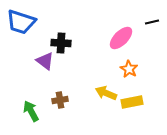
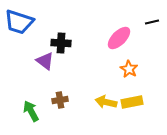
blue trapezoid: moved 2 px left
pink ellipse: moved 2 px left
yellow arrow: moved 9 px down; rotated 10 degrees counterclockwise
